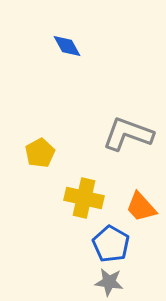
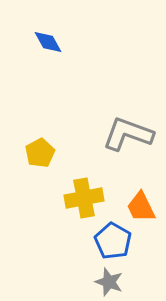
blue diamond: moved 19 px left, 4 px up
yellow cross: rotated 24 degrees counterclockwise
orange trapezoid: rotated 16 degrees clockwise
blue pentagon: moved 2 px right, 3 px up
gray star: rotated 12 degrees clockwise
